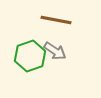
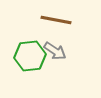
green hexagon: rotated 12 degrees clockwise
